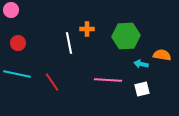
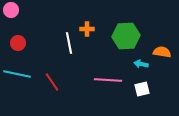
orange semicircle: moved 3 px up
